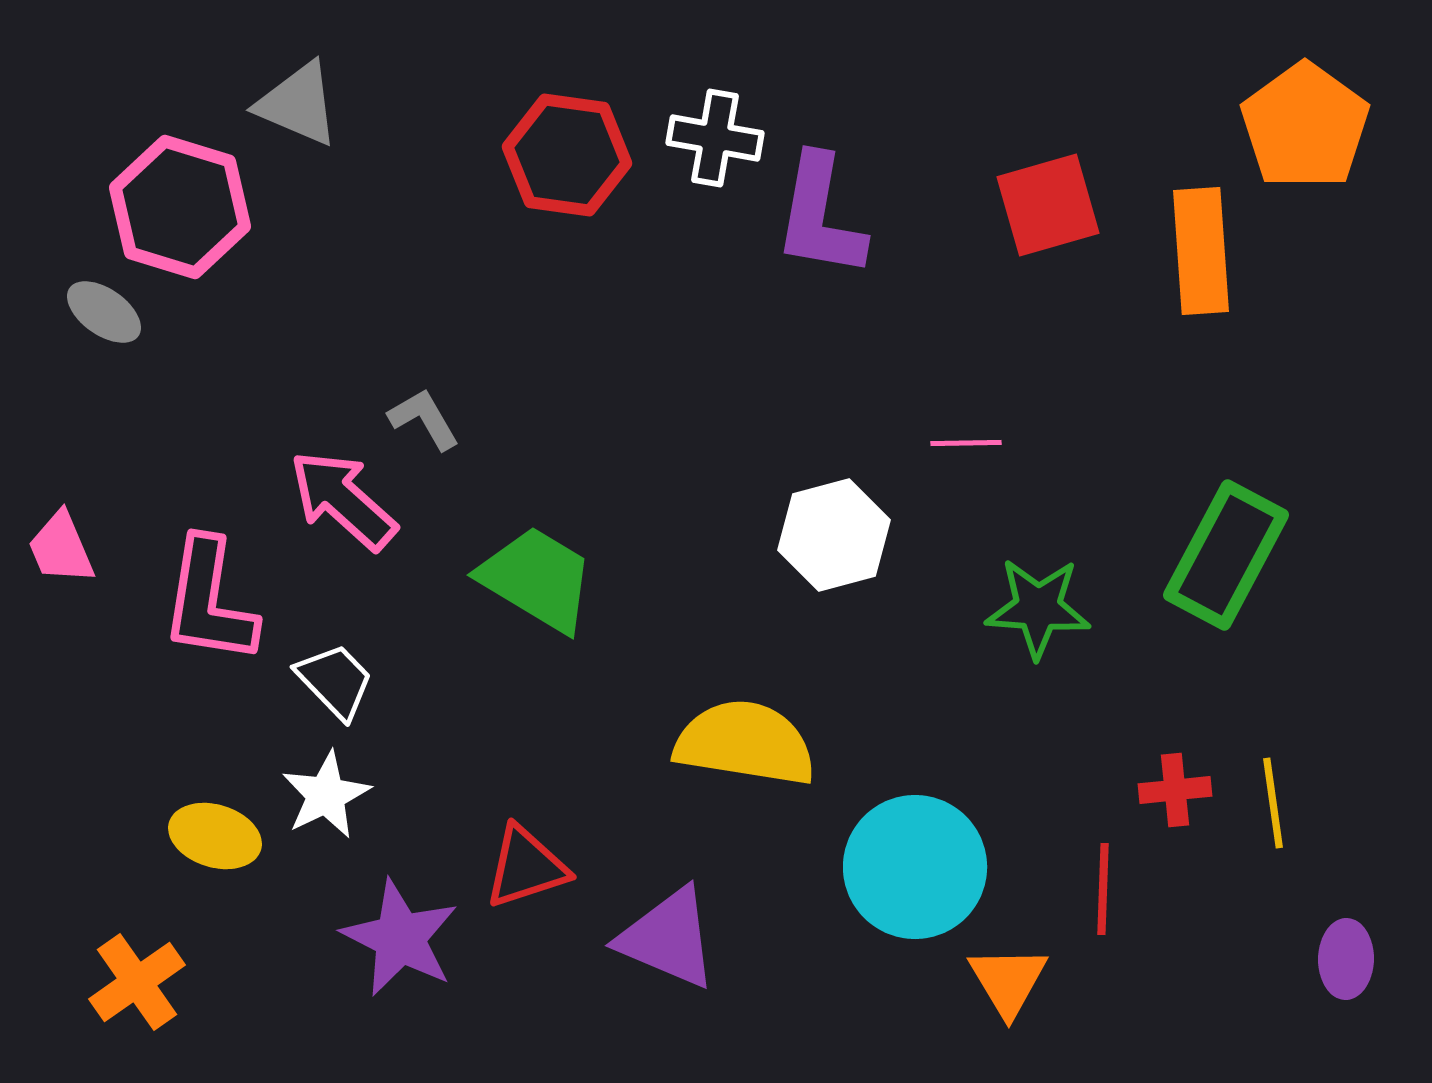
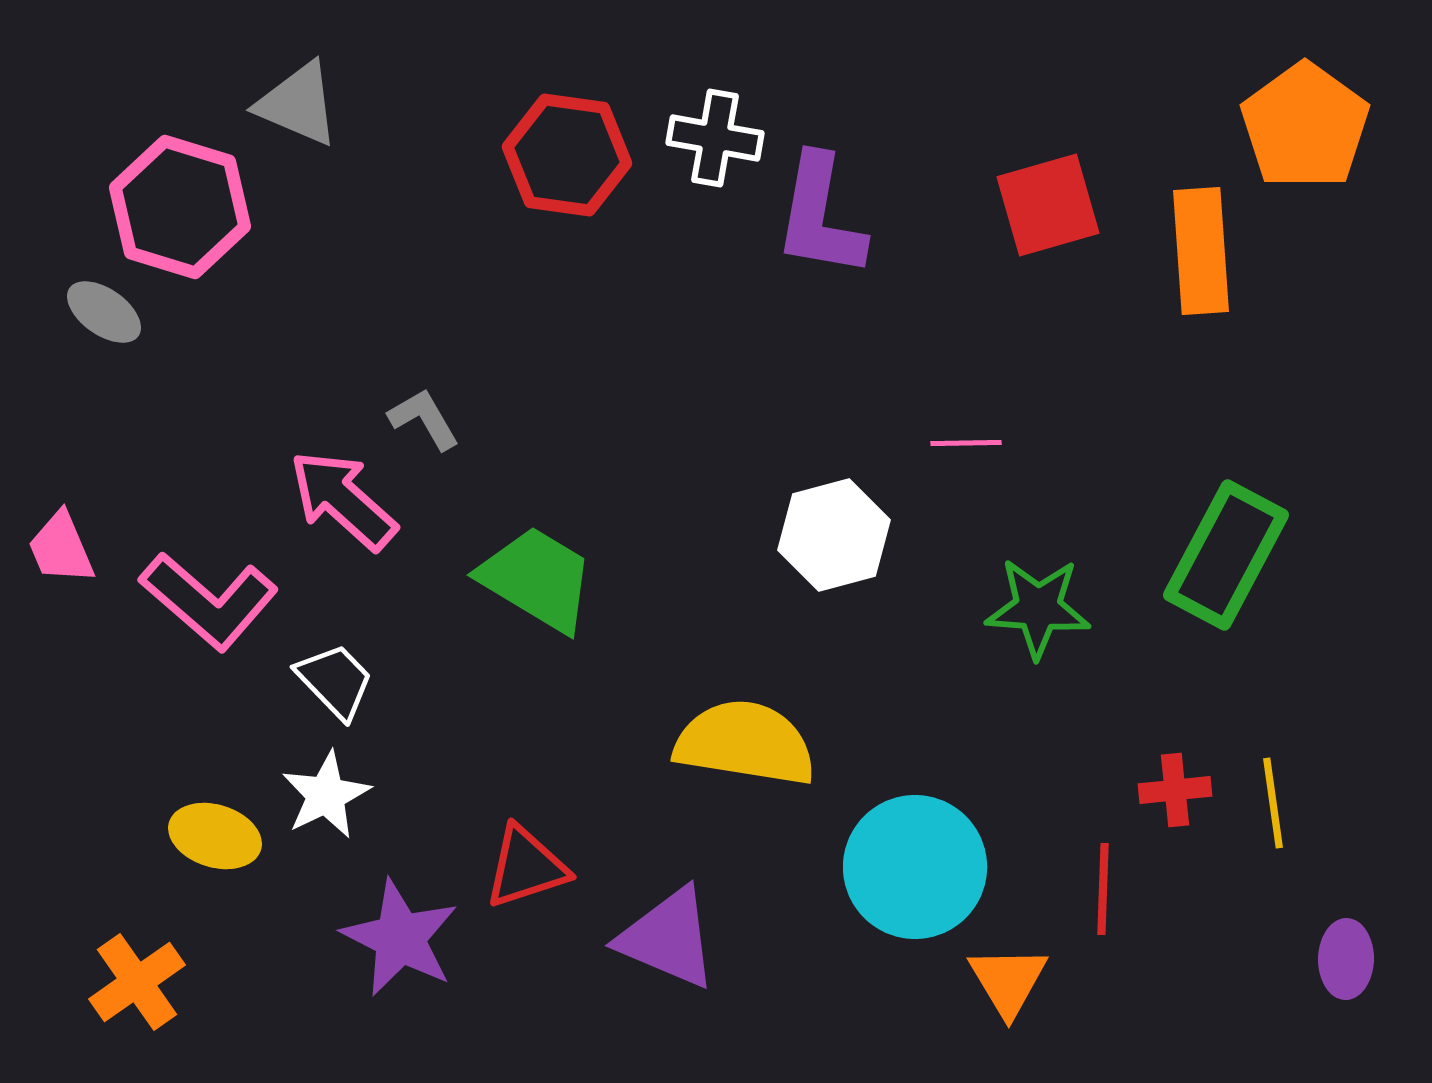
pink L-shape: rotated 58 degrees counterclockwise
